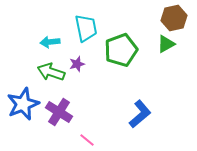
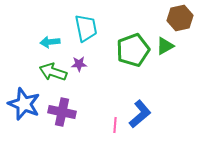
brown hexagon: moved 6 px right
green triangle: moved 1 px left, 2 px down
green pentagon: moved 12 px right
purple star: moved 2 px right; rotated 14 degrees clockwise
green arrow: moved 2 px right
blue star: moved 1 px right; rotated 28 degrees counterclockwise
purple cross: moved 3 px right; rotated 20 degrees counterclockwise
pink line: moved 28 px right, 15 px up; rotated 56 degrees clockwise
